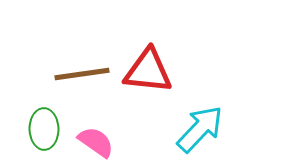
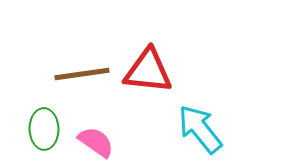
cyan arrow: rotated 82 degrees counterclockwise
